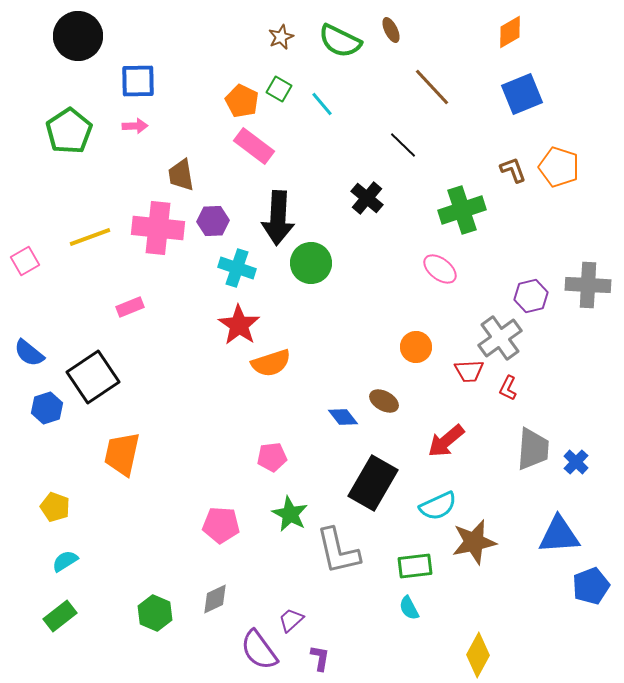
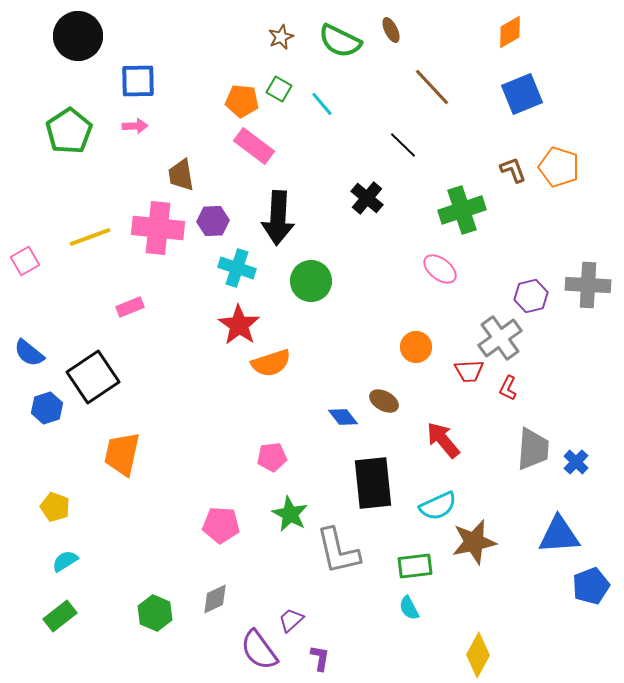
orange pentagon at (242, 101): rotated 20 degrees counterclockwise
green circle at (311, 263): moved 18 px down
red arrow at (446, 441): moved 3 px left, 1 px up; rotated 90 degrees clockwise
black rectangle at (373, 483): rotated 36 degrees counterclockwise
